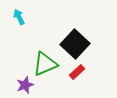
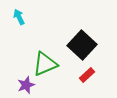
black square: moved 7 px right, 1 px down
red rectangle: moved 10 px right, 3 px down
purple star: moved 1 px right
